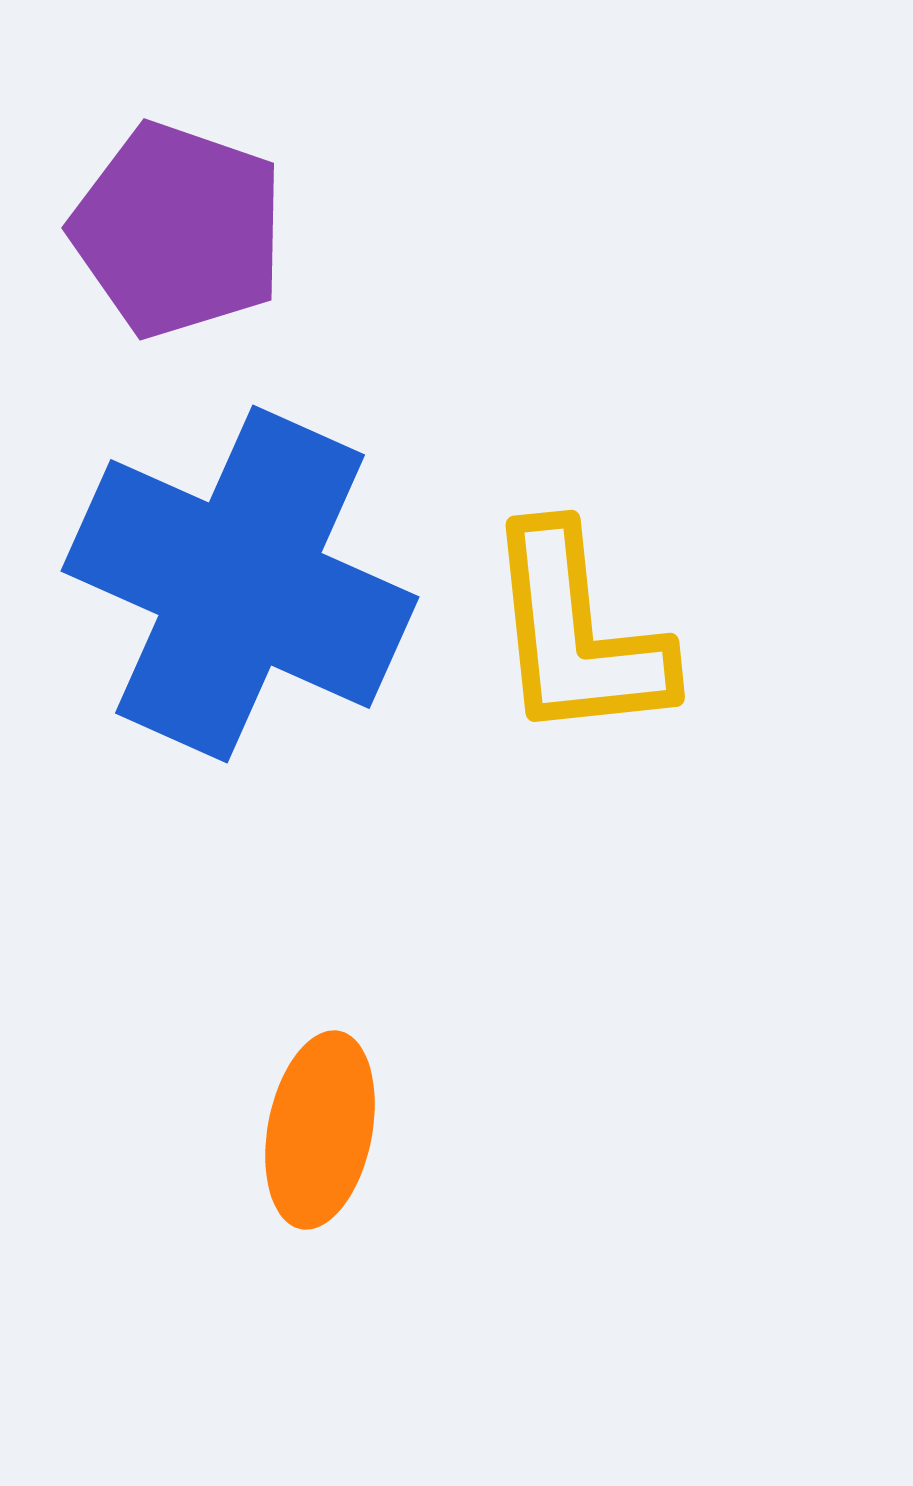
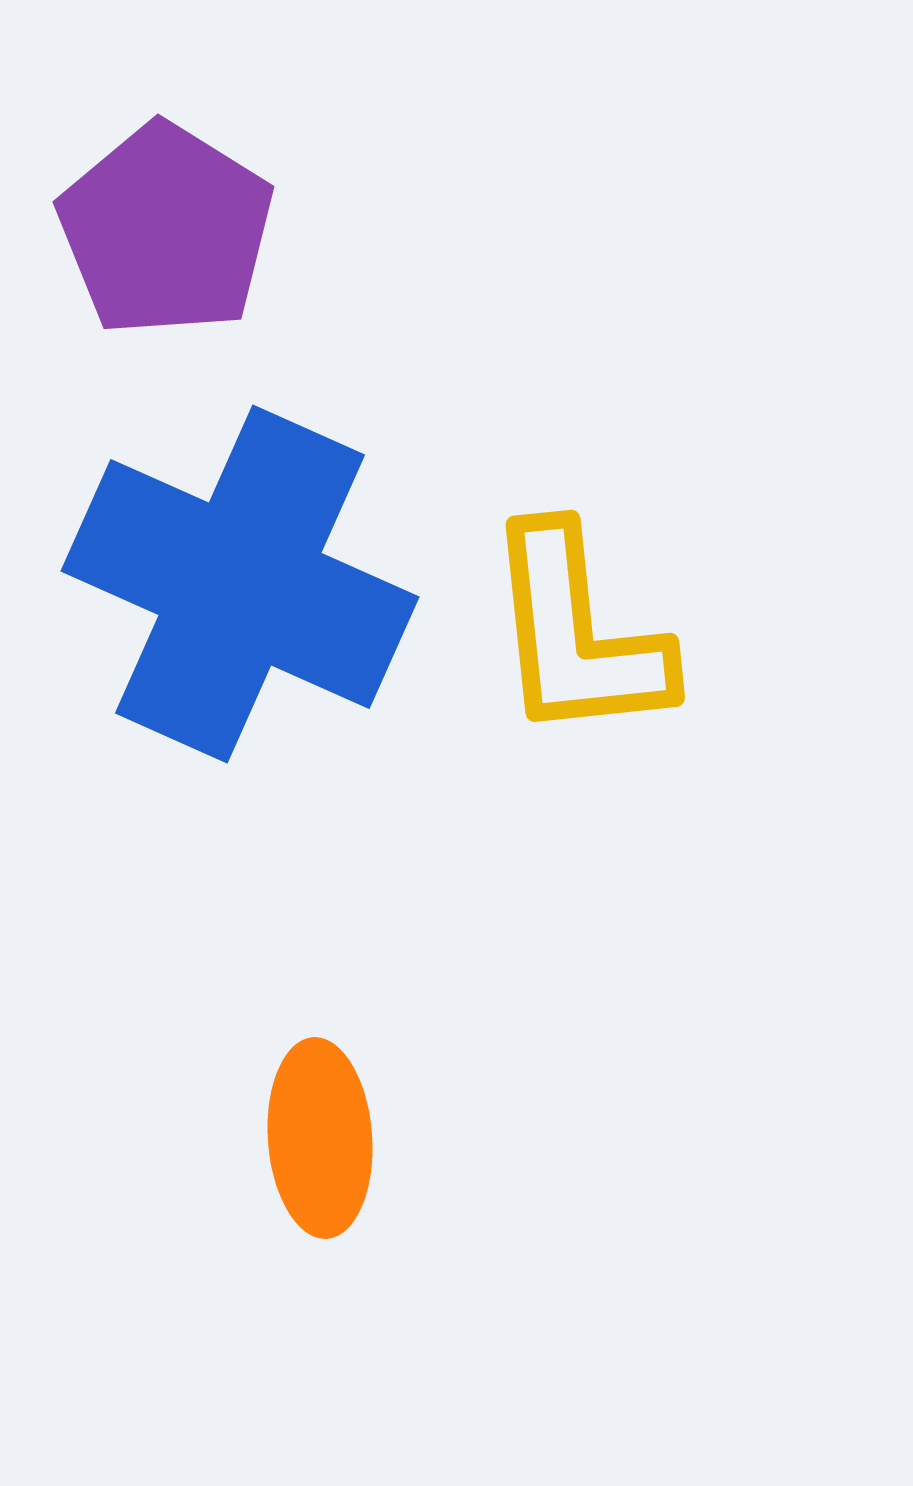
purple pentagon: moved 12 px left; rotated 13 degrees clockwise
orange ellipse: moved 8 px down; rotated 15 degrees counterclockwise
